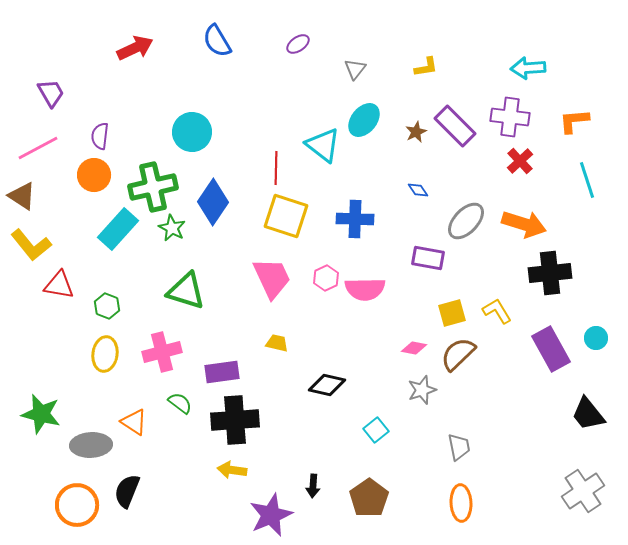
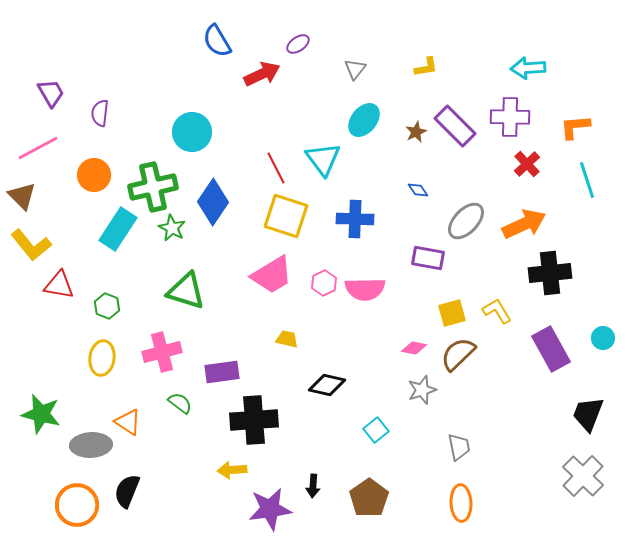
red arrow at (135, 48): moved 127 px right, 26 px down
purple cross at (510, 117): rotated 6 degrees counterclockwise
orange L-shape at (574, 121): moved 1 px right, 6 px down
purple semicircle at (100, 136): moved 23 px up
cyan triangle at (323, 145): moved 14 px down; rotated 15 degrees clockwise
red cross at (520, 161): moved 7 px right, 3 px down
red line at (276, 168): rotated 28 degrees counterclockwise
brown triangle at (22, 196): rotated 12 degrees clockwise
orange arrow at (524, 224): rotated 42 degrees counterclockwise
cyan rectangle at (118, 229): rotated 9 degrees counterclockwise
pink trapezoid at (272, 278): moved 3 px up; rotated 84 degrees clockwise
pink hexagon at (326, 278): moved 2 px left, 5 px down
cyan circle at (596, 338): moved 7 px right
yellow trapezoid at (277, 343): moved 10 px right, 4 px up
yellow ellipse at (105, 354): moved 3 px left, 4 px down
black trapezoid at (588, 414): rotated 60 degrees clockwise
black cross at (235, 420): moved 19 px right
orange triangle at (134, 422): moved 6 px left
yellow arrow at (232, 470): rotated 12 degrees counterclockwise
gray cross at (583, 491): moved 15 px up; rotated 12 degrees counterclockwise
purple star at (271, 515): moved 1 px left, 6 px up; rotated 15 degrees clockwise
